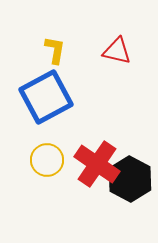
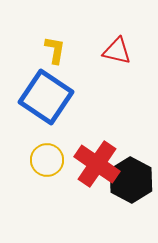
blue square: rotated 28 degrees counterclockwise
black hexagon: moved 1 px right, 1 px down
